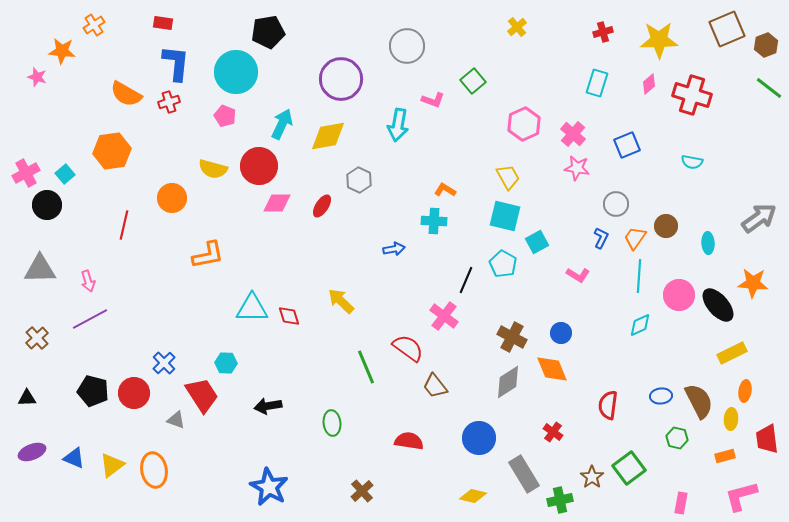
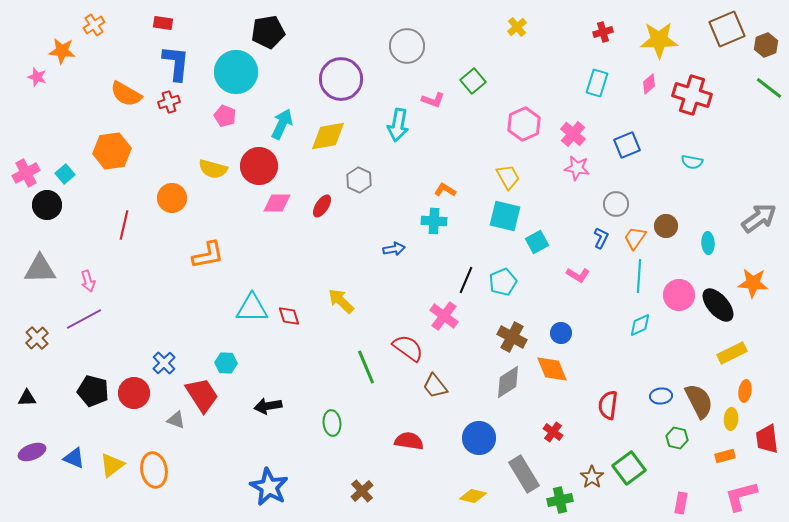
cyan pentagon at (503, 264): moved 18 px down; rotated 20 degrees clockwise
purple line at (90, 319): moved 6 px left
